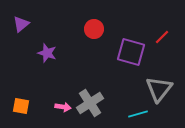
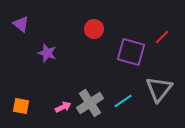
purple triangle: rotated 42 degrees counterclockwise
pink arrow: rotated 35 degrees counterclockwise
cyan line: moved 15 px left, 13 px up; rotated 18 degrees counterclockwise
